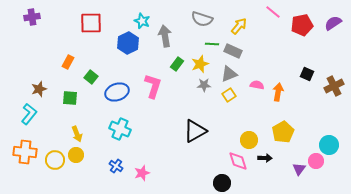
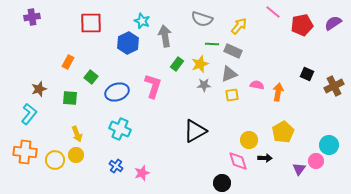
yellow square at (229, 95): moved 3 px right; rotated 24 degrees clockwise
